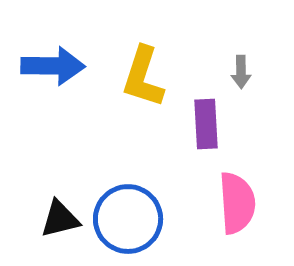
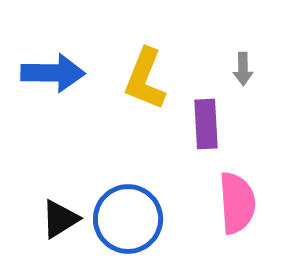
blue arrow: moved 7 px down
gray arrow: moved 2 px right, 3 px up
yellow L-shape: moved 2 px right, 2 px down; rotated 4 degrees clockwise
black triangle: rotated 18 degrees counterclockwise
